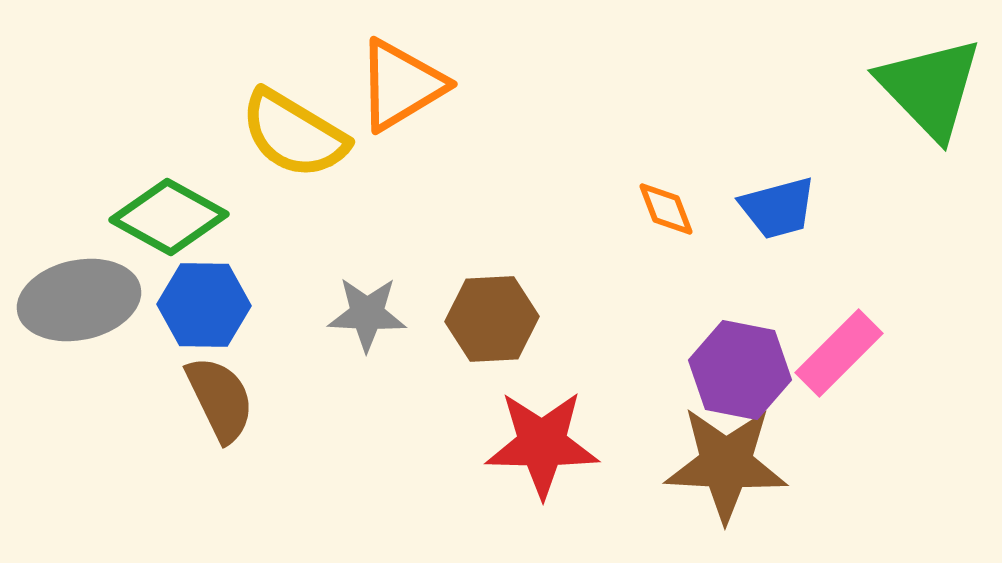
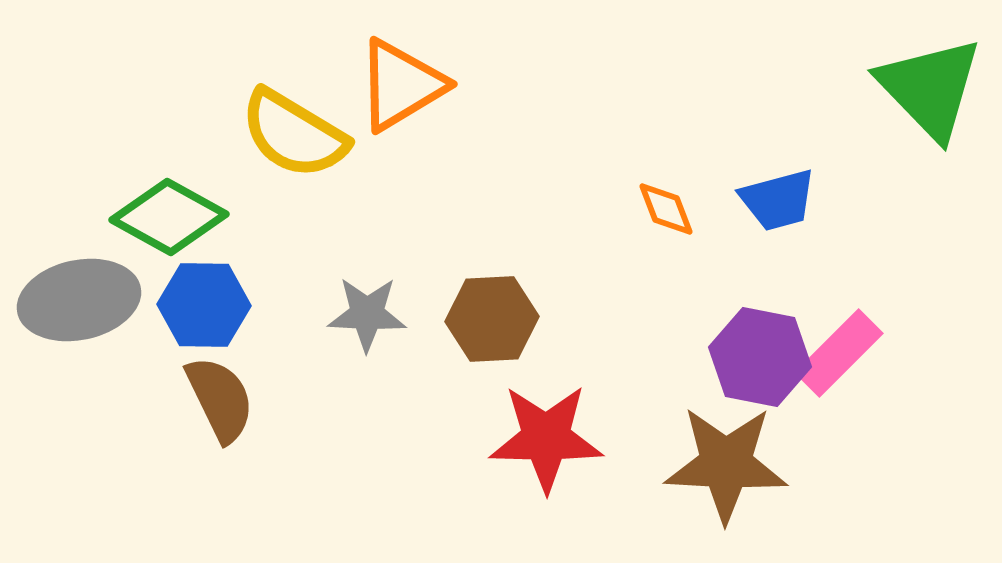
blue trapezoid: moved 8 px up
purple hexagon: moved 20 px right, 13 px up
red star: moved 4 px right, 6 px up
